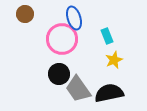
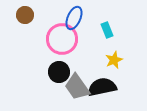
brown circle: moved 1 px down
blue ellipse: rotated 40 degrees clockwise
cyan rectangle: moved 6 px up
black circle: moved 2 px up
gray trapezoid: moved 1 px left, 2 px up
black semicircle: moved 7 px left, 6 px up
